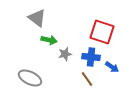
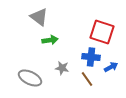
gray triangle: moved 2 px right, 1 px up
green arrow: moved 1 px right; rotated 21 degrees counterclockwise
gray star: moved 3 px left, 14 px down; rotated 24 degrees clockwise
blue arrow: moved 1 px left; rotated 64 degrees counterclockwise
